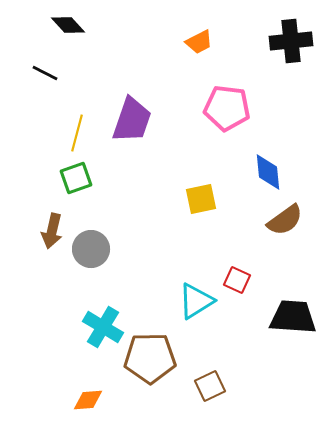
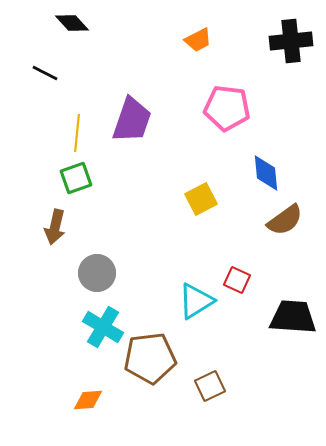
black diamond: moved 4 px right, 2 px up
orange trapezoid: moved 1 px left, 2 px up
yellow line: rotated 9 degrees counterclockwise
blue diamond: moved 2 px left, 1 px down
yellow square: rotated 16 degrees counterclockwise
brown arrow: moved 3 px right, 4 px up
gray circle: moved 6 px right, 24 px down
brown pentagon: rotated 6 degrees counterclockwise
